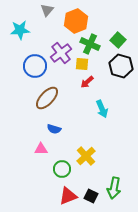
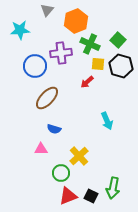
purple cross: rotated 30 degrees clockwise
yellow square: moved 16 px right
cyan arrow: moved 5 px right, 12 px down
yellow cross: moved 7 px left
green circle: moved 1 px left, 4 px down
green arrow: moved 1 px left
